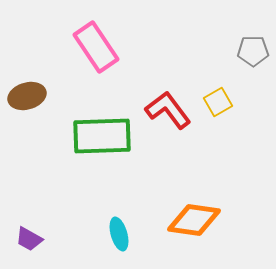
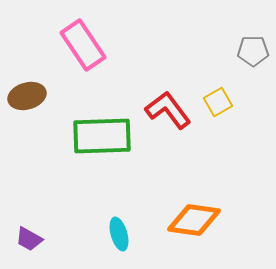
pink rectangle: moved 13 px left, 2 px up
